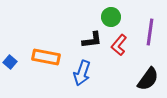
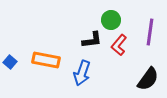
green circle: moved 3 px down
orange rectangle: moved 3 px down
